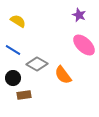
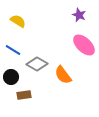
black circle: moved 2 px left, 1 px up
